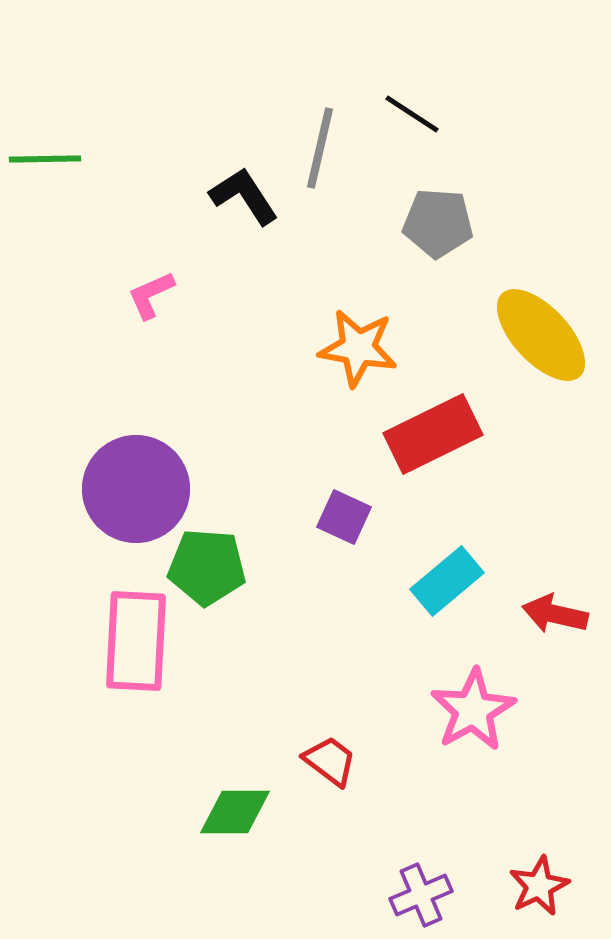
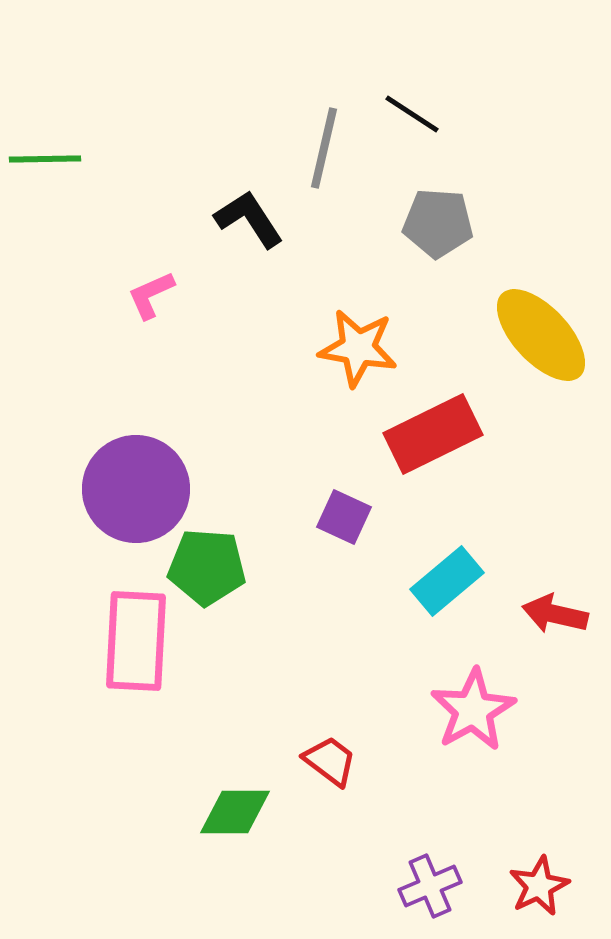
gray line: moved 4 px right
black L-shape: moved 5 px right, 23 px down
purple cross: moved 9 px right, 9 px up
